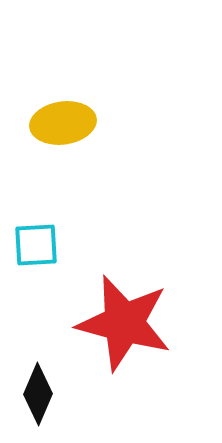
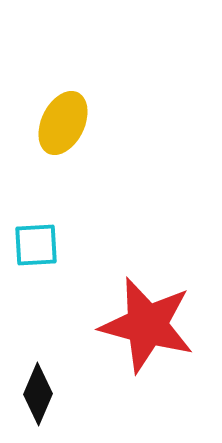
yellow ellipse: rotated 56 degrees counterclockwise
red star: moved 23 px right, 2 px down
